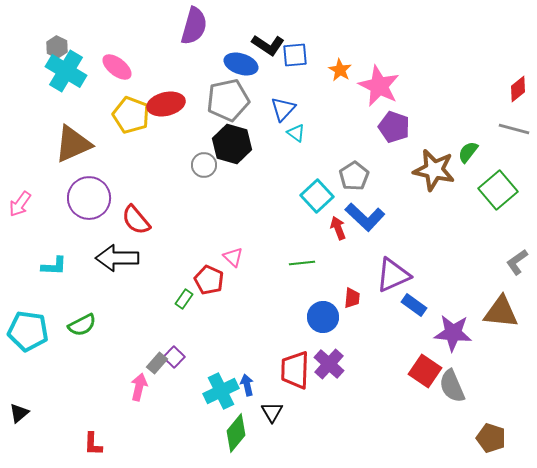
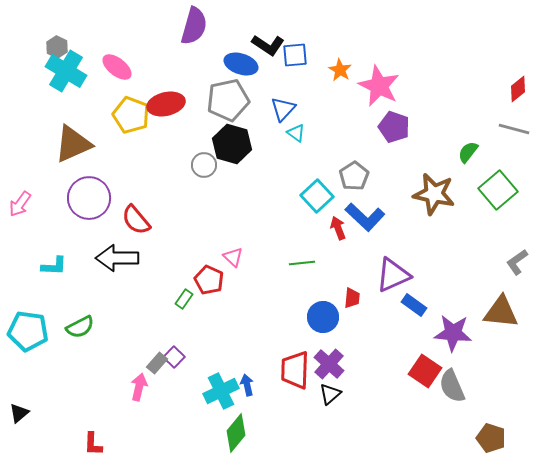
brown star at (434, 170): moved 24 px down
green semicircle at (82, 325): moved 2 px left, 2 px down
black triangle at (272, 412): moved 58 px right, 18 px up; rotated 20 degrees clockwise
